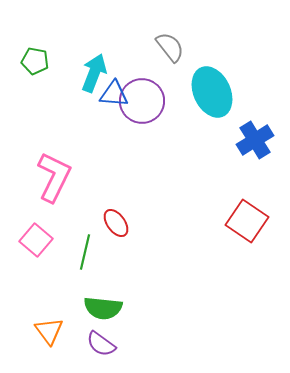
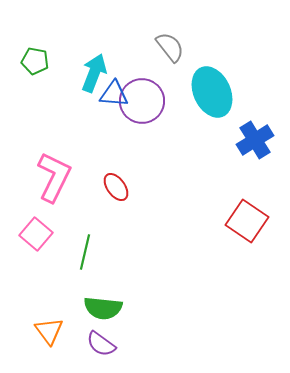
red ellipse: moved 36 px up
pink square: moved 6 px up
